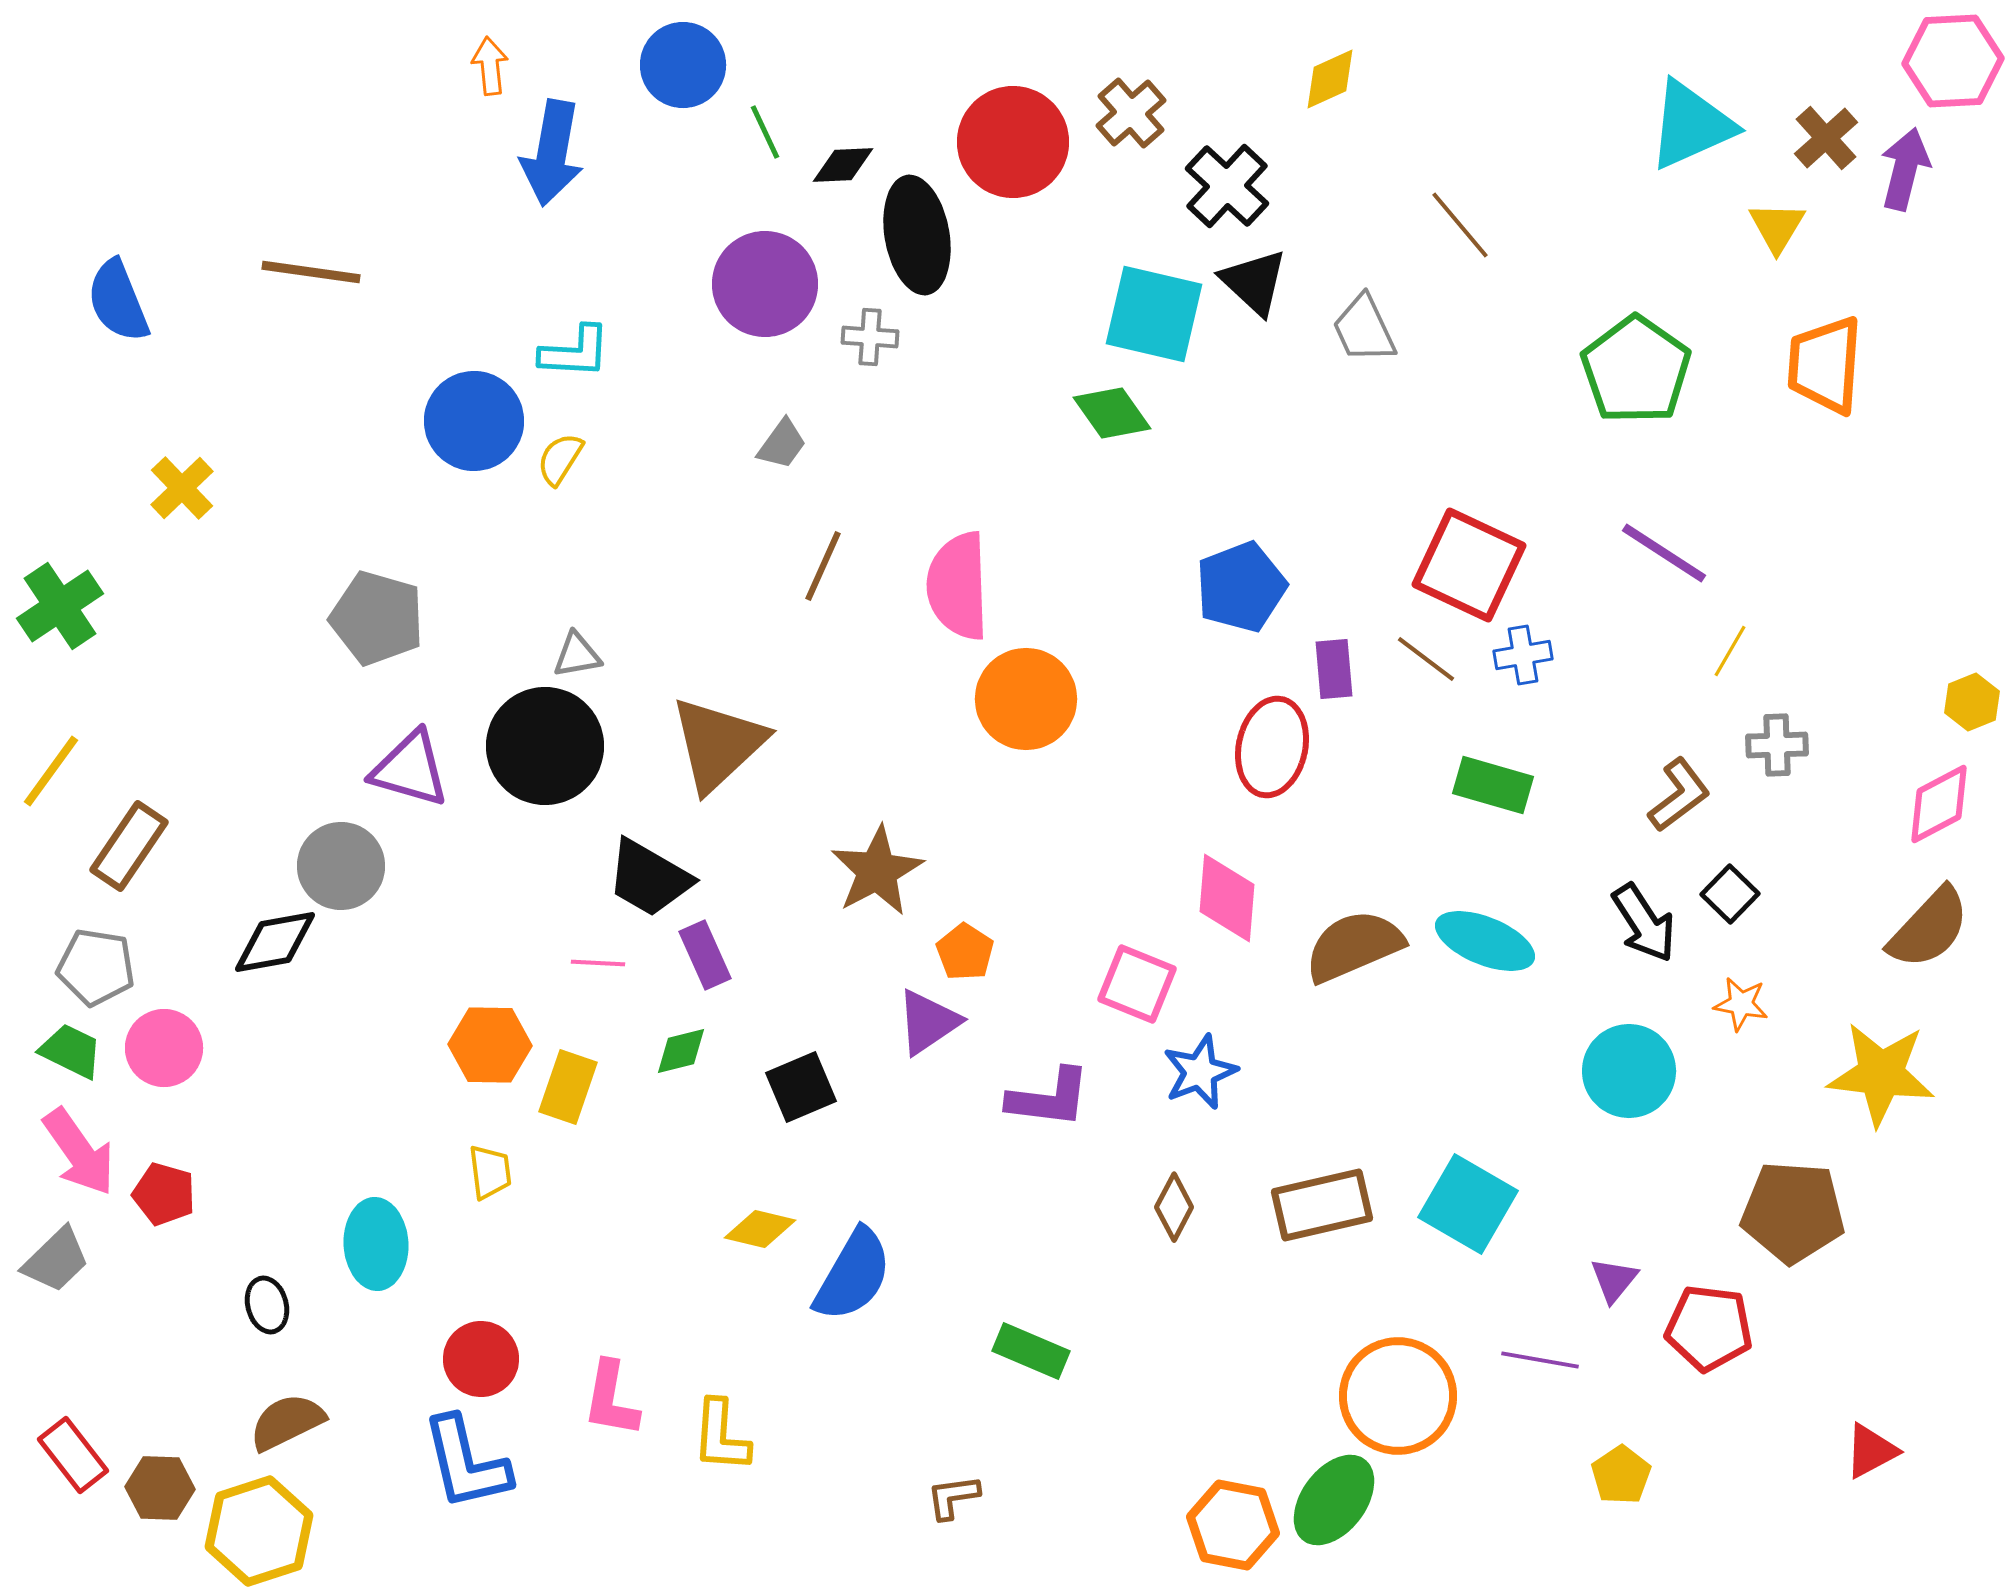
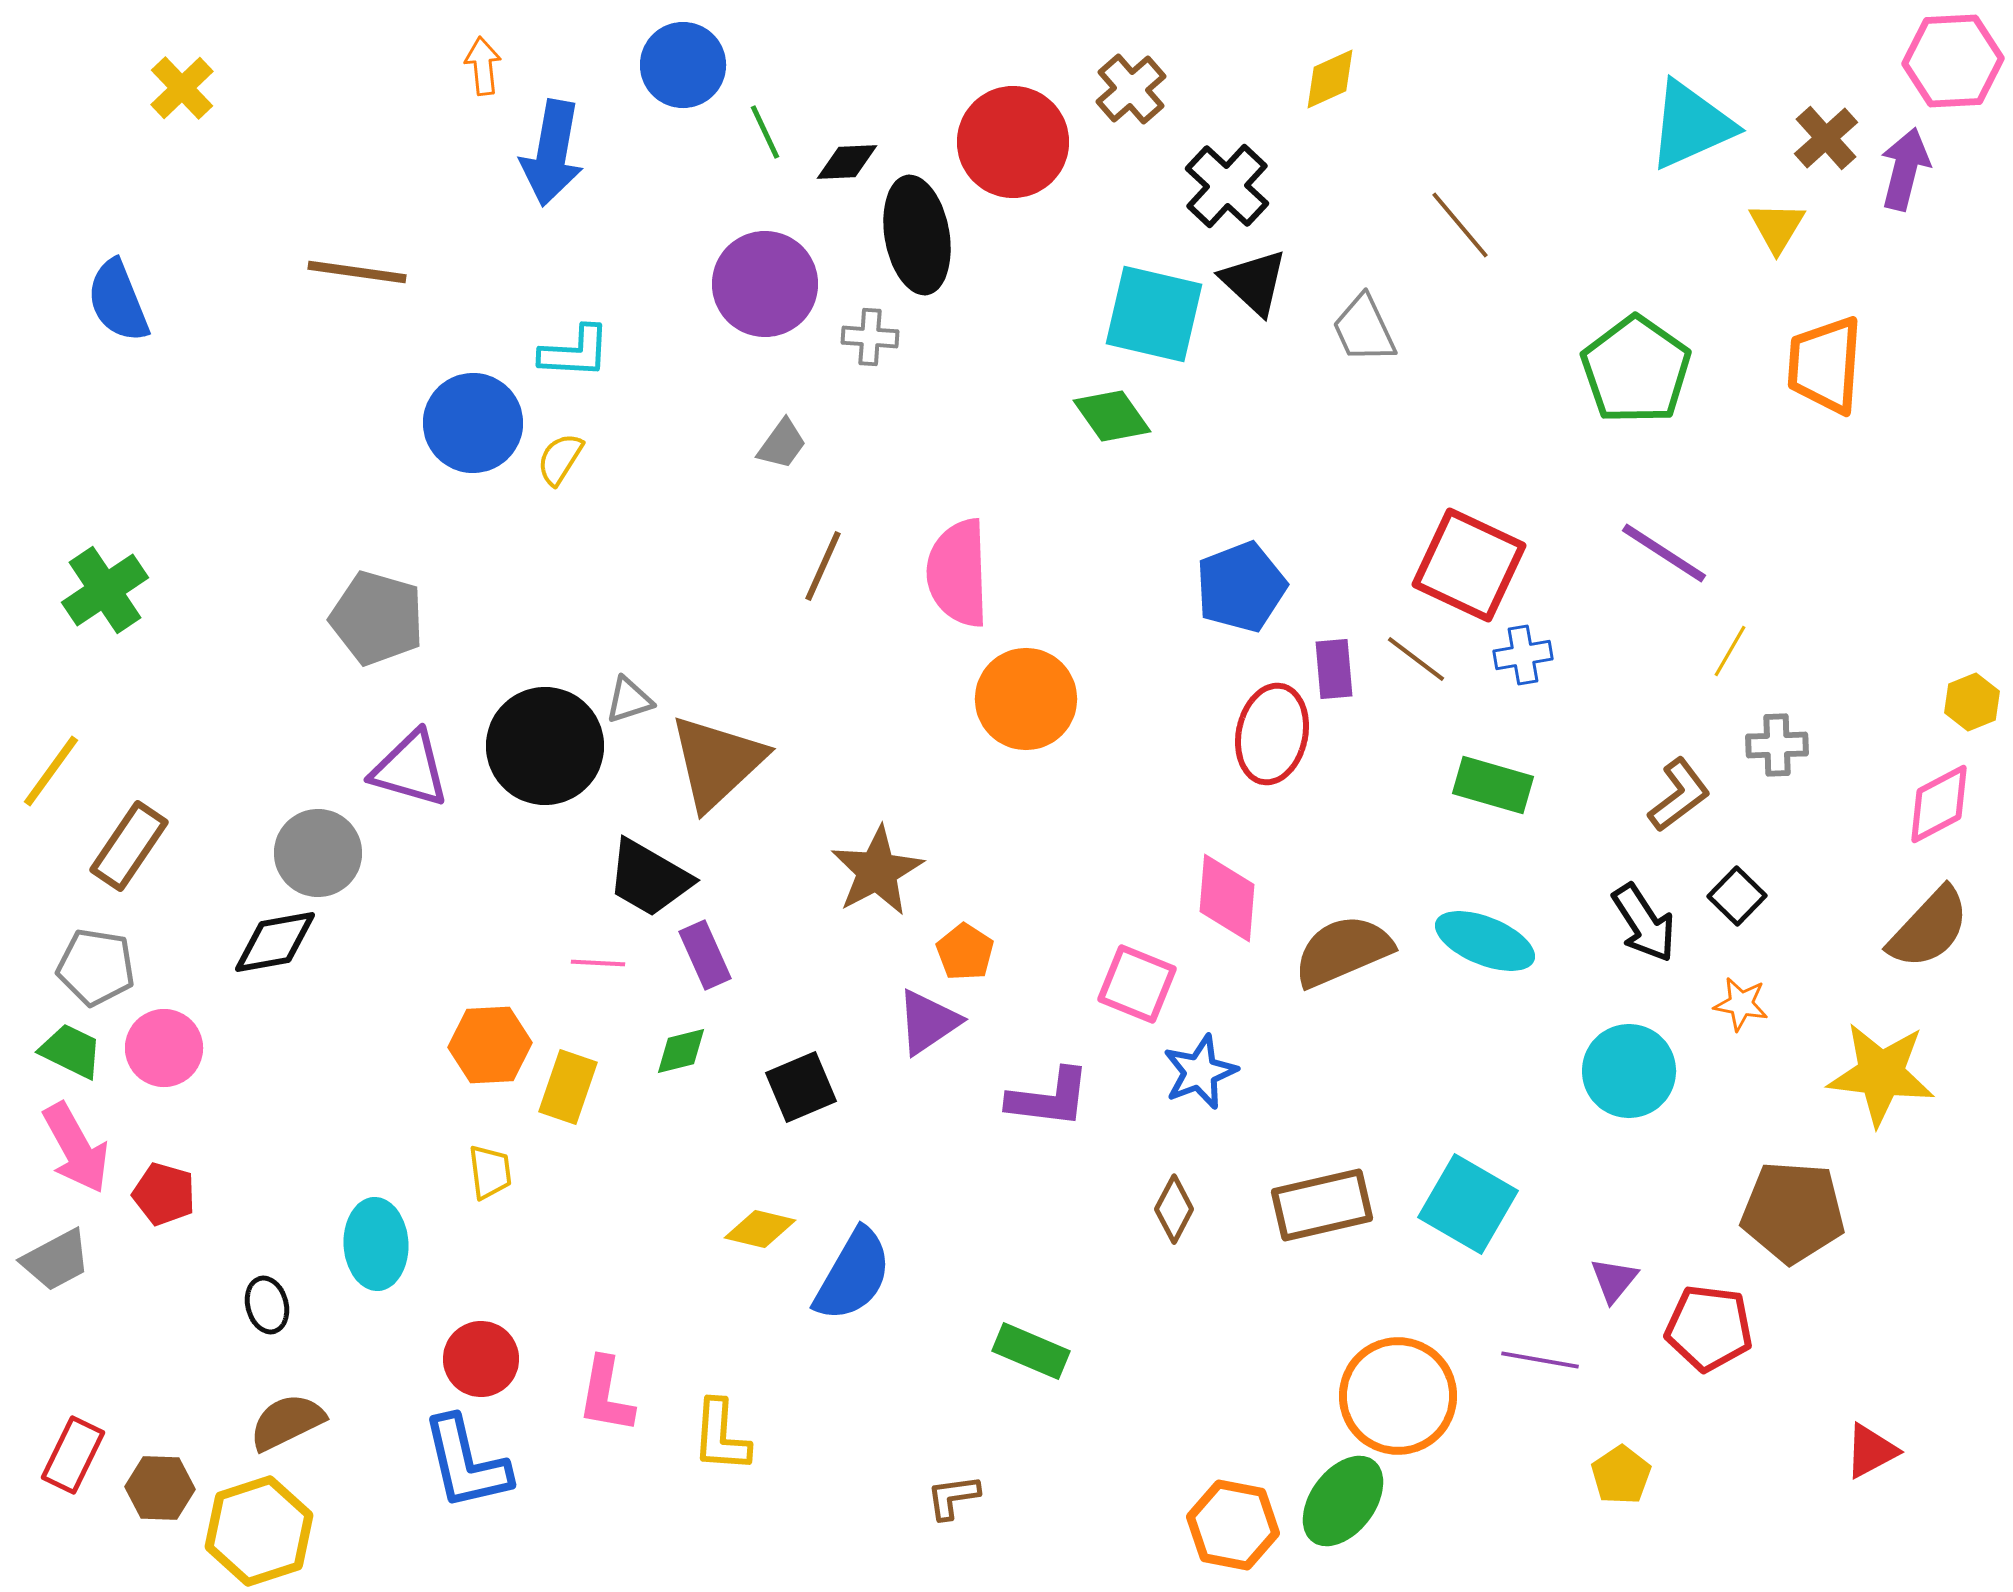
orange arrow at (490, 66): moved 7 px left
brown cross at (1131, 113): moved 24 px up
black diamond at (843, 165): moved 4 px right, 3 px up
brown line at (311, 272): moved 46 px right
green diamond at (1112, 413): moved 3 px down
blue circle at (474, 421): moved 1 px left, 2 px down
yellow cross at (182, 488): moved 400 px up
pink semicircle at (958, 586): moved 13 px up
green cross at (60, 606): moved 45 px right, 16 px up
gray triangle at (577, 655): moved 52 px right, 45 px down; rotated 8 degrees counterclockwise
brown line at (1426, 659): moved 10 px left
brown triangle at (718, 744): moved 1 px left, 18 px down
red ellipse at (1272, 747): moved 13 px up
gray circle at (341, 866): moved 23 px left, 13 px up
black square at (1730, 894): moved 7 px right, 2 px down
brown semicircle at (1354, 946): moved 11 px left, 5 px down
orange hexagon at (490, 1045): rotated 4 degrees counterclockwise
pink arrow at (79, 1152): moved 3 px left, 4 px up; rotated 6 degrees clockwise
brown diamond at (1174, 1207): moved 2 px down
gray trapezoid at (56, 1260): rotated 16 degrees clockwise
pink L-shape at (611, 1399): moved 5 px left, 4 px up
red rectangle at (73, 1455): rotated 64 degrees clockwise
green ellipse at (1334, 1500): moved 9 px right, 1 px down
